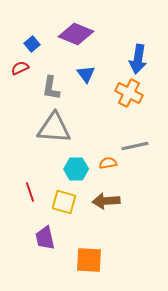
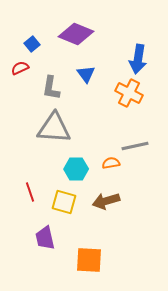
orange semicircle: moved 3 px right
brown arrow: rotated 12 degrees counterclockwise
